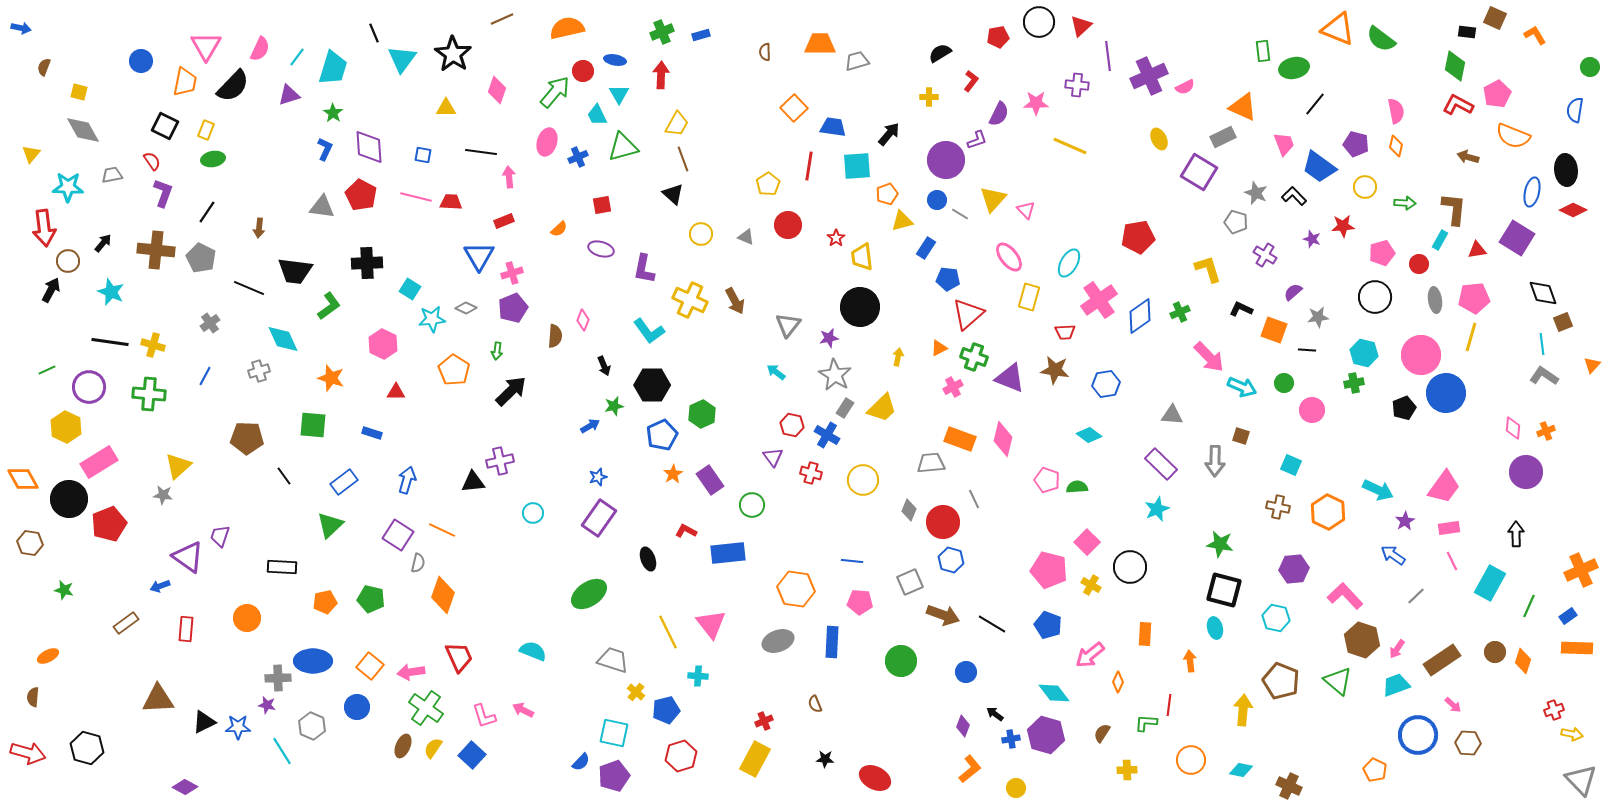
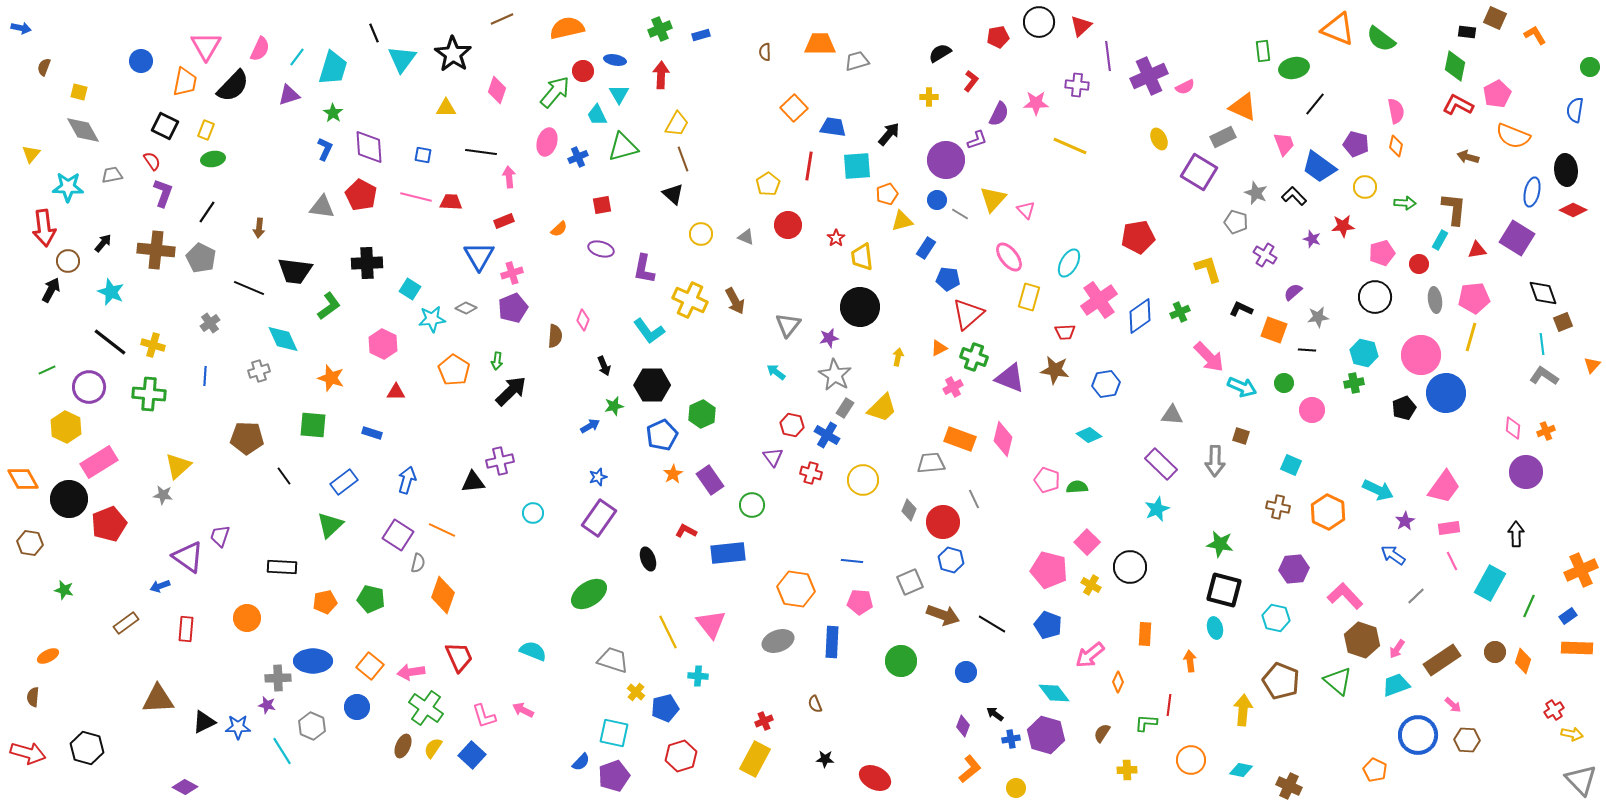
green cross at (662, 32): moved 2 px left, 3 px up
black line at (110, 342): rotated 30 degrees clockwise
green arrow at (497, 351): moved 10 px down
blue line at (205, 376): rotated 24 degrees counterclockwise
blue pentagon at (666, 710): moved 1 px left, 2 px up
red cross at (1554, 710): rotated 12 degrees counterclockwise
brown hexagon at (1468, 743): moved 1 px left, 3 px up
